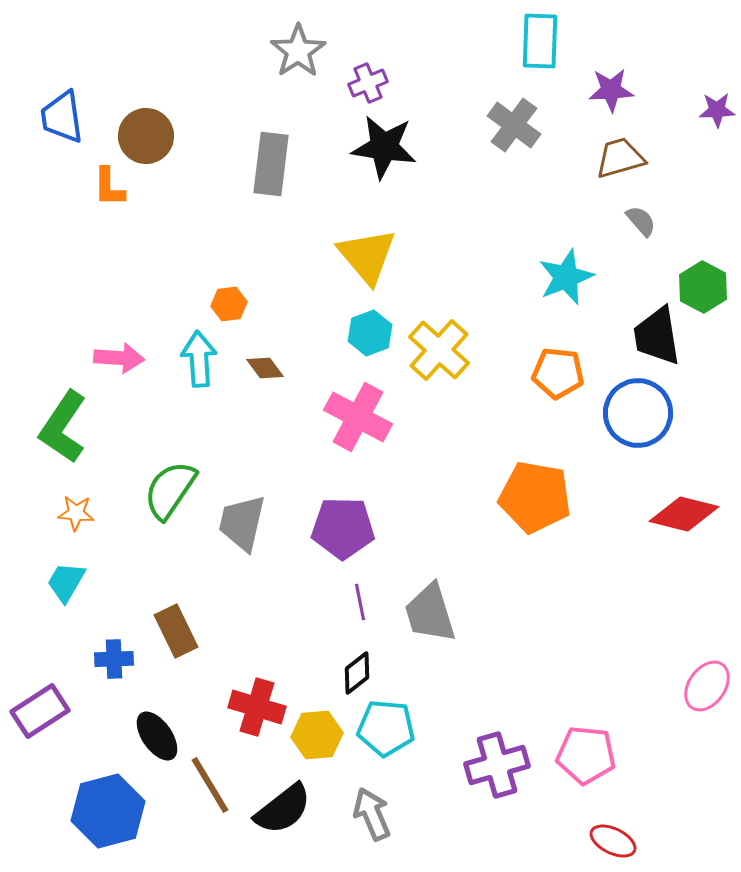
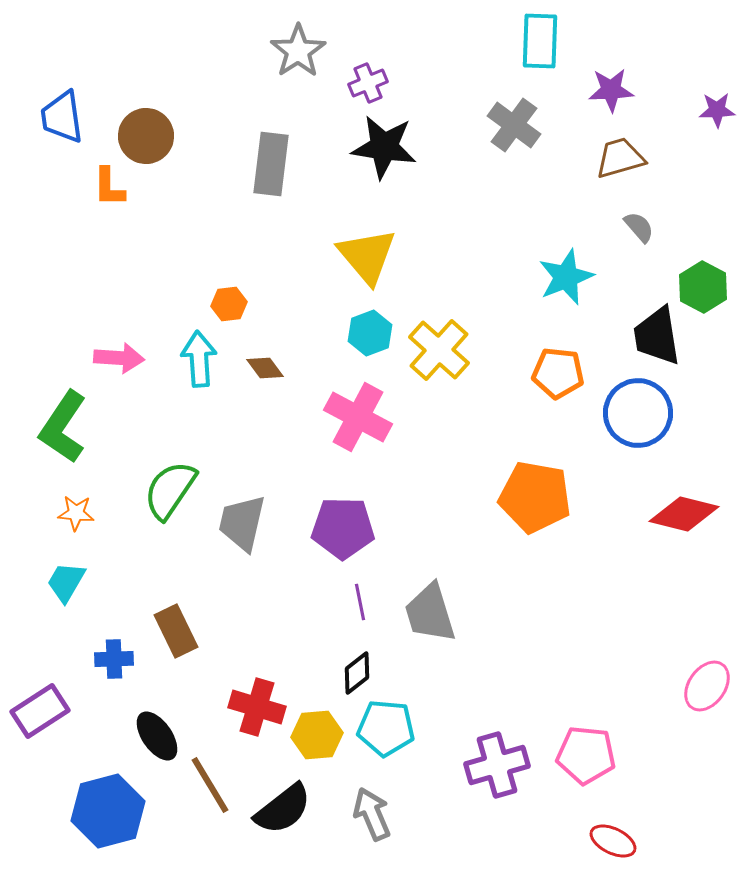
gray semicircle at (641, 221): moved 2 px left, 6 px down
